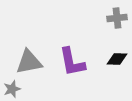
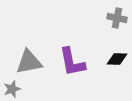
gray cross: rotated 18 degrees clockwise
